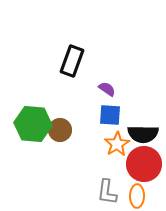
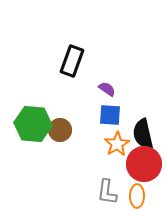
black semicircle: rotated 76 degrees clockwise
